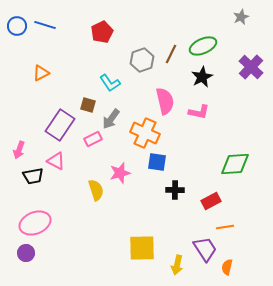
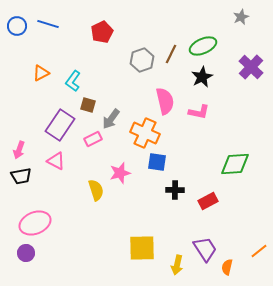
blue line: moved 3 px right, 1 px up
cyan L-shape: moved 37 px left, 2 px up; rotated 70 degrees clockwise
black trapezoid: moved 12 px left
red rectangle: moved 3 px left
orange line: moved 34 px right, 24 px down; rotated 30 degrees counterclockwise
